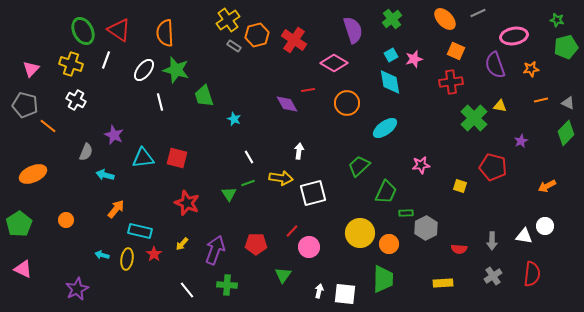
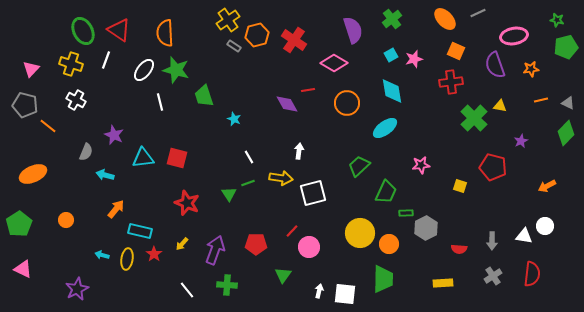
cyan diamond at (390, 82): moved 2 px right, 9 px down
